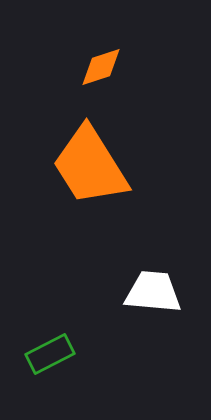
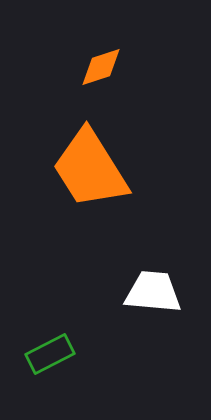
orange trapezoid: moved 3 px down
